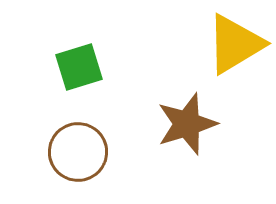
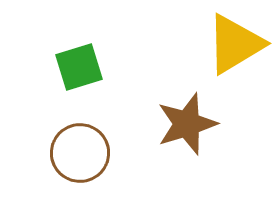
brown circle: moved 2 px right, 1 px down
